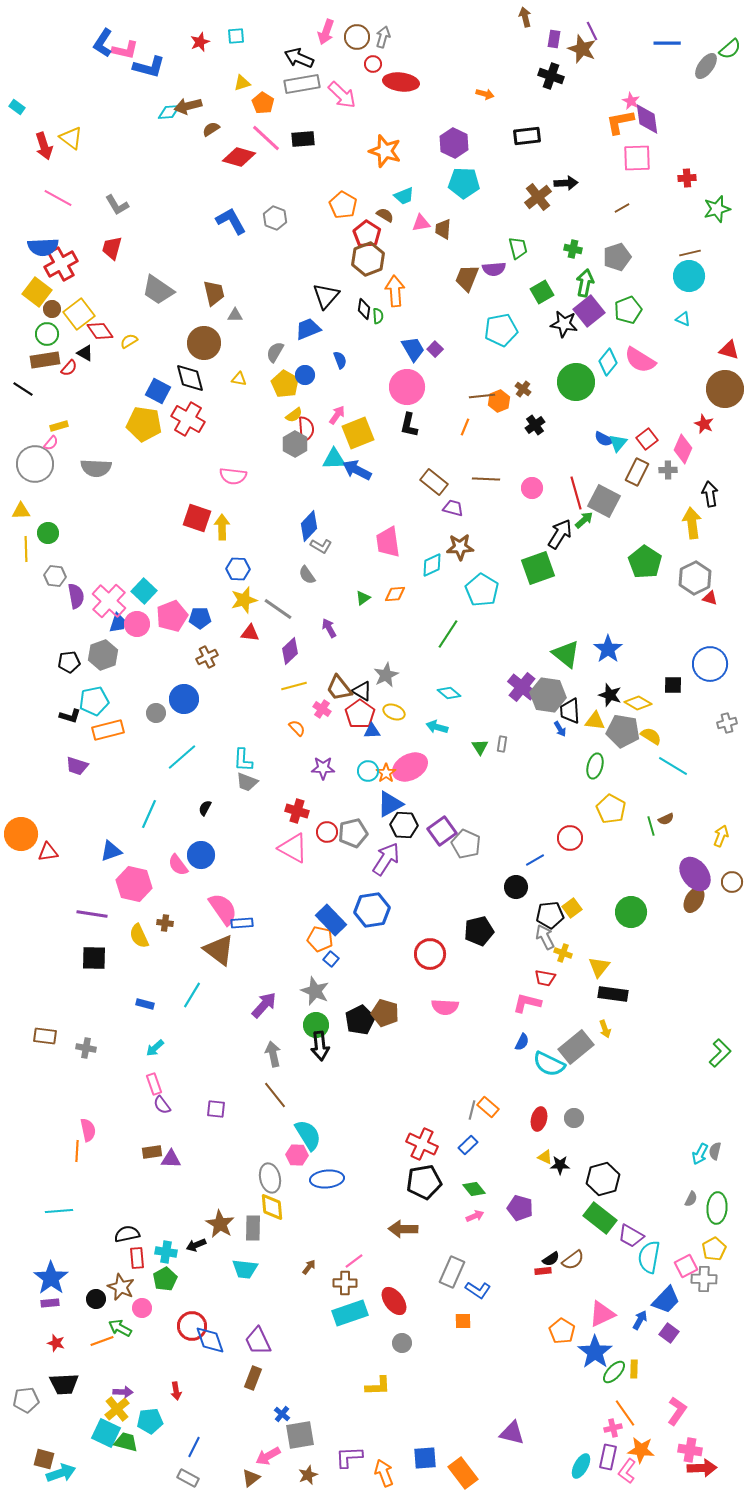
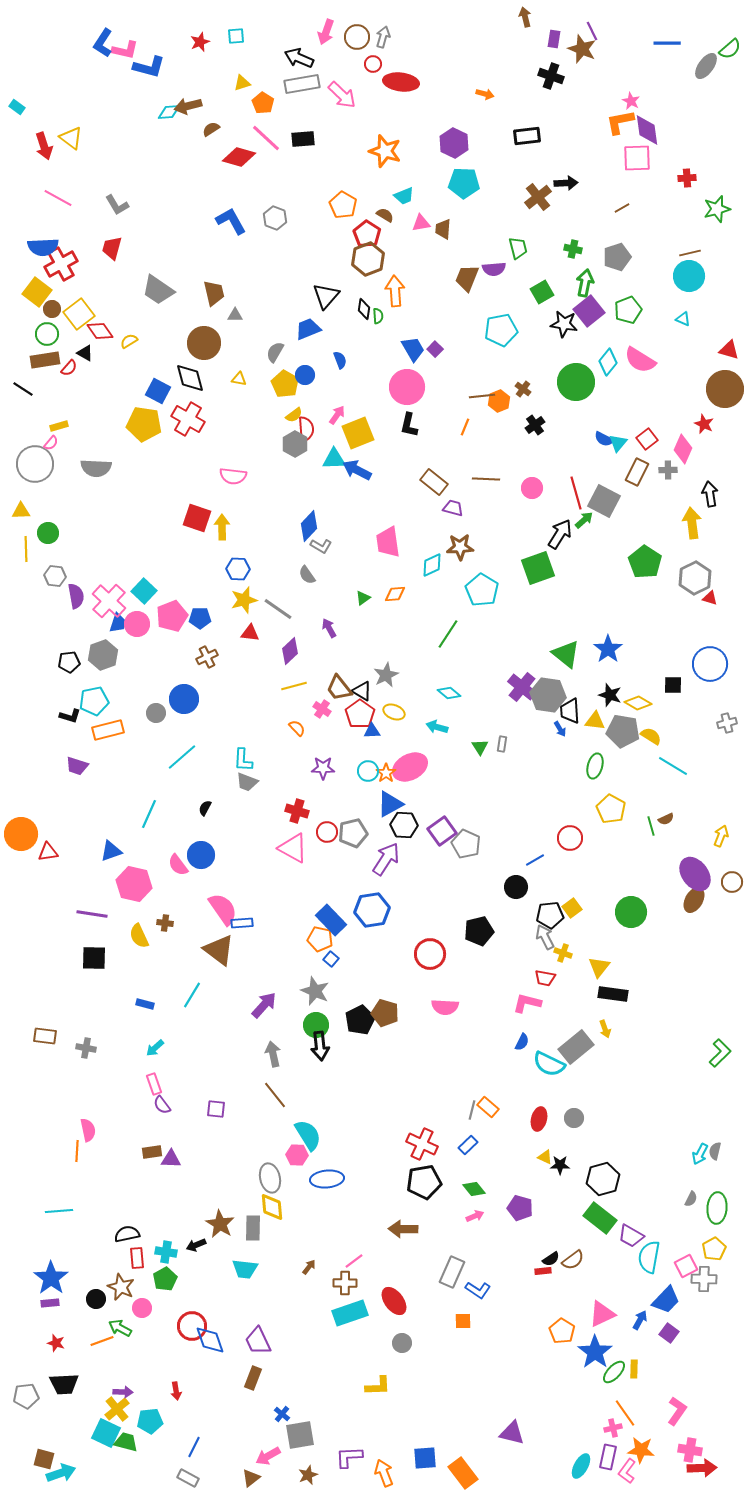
purple diamond at (647, 119): moved 11 px down
gray pentagon at (26, 1400): moved 4 px up
